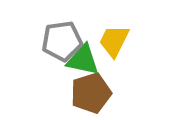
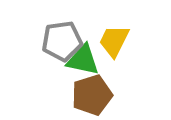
brown pentagon: moved 1 px right, 2 px down
